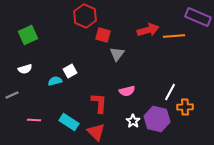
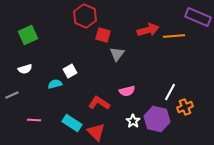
cyan semicircle: moved 3 px down
red L-shape: rotated 60 degrees counterclockwise
orange cross: rotated 21 degrees counterclockwise
cyan rectangle: moved 3 px right, 1 px down
